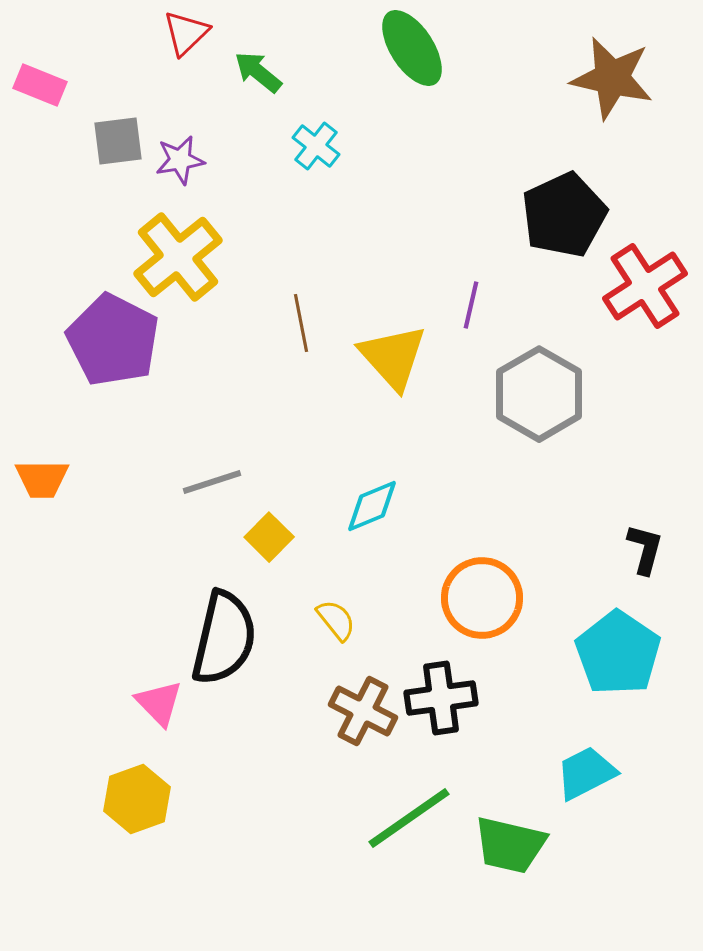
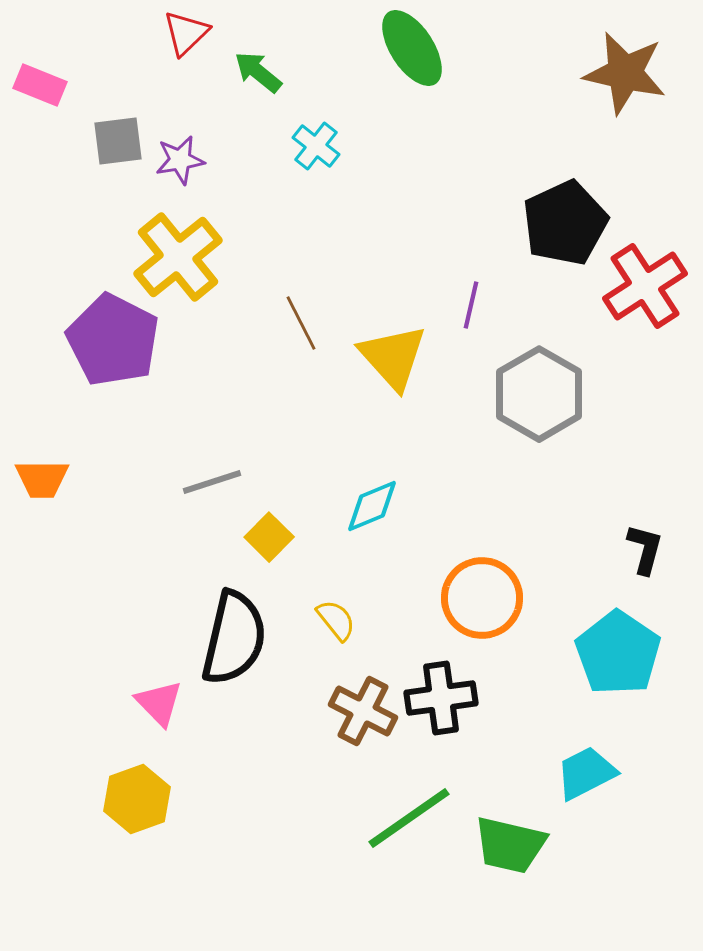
brown star: moved 13 px right, 5 px up
black pentagon: moved 1 px right, 8 px down
brown line: rotated 16 degrees counterclockwise
black semicircle: moved 10 px right
